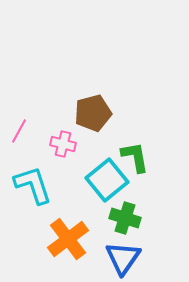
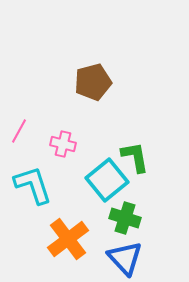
brown pentagon: moved 31 px up
blue triangle: moved 2 px right; rotated 18 degrees counterclockwise
